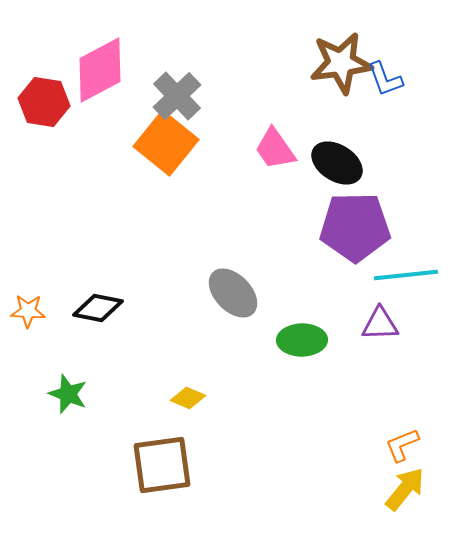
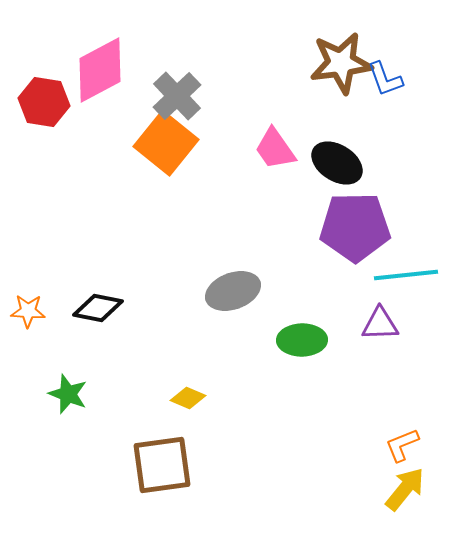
gray ellipse: moved 2 px up; rotated 66 degrees counterclockwise
